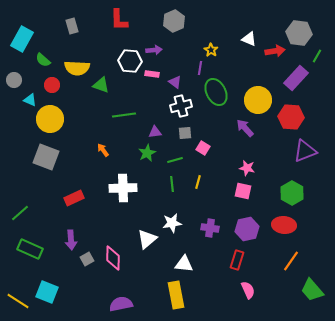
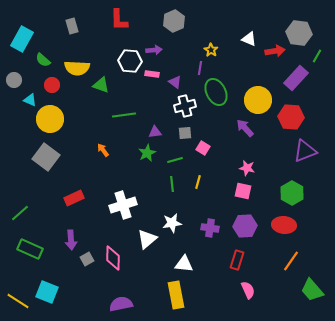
white cross at (181, 106): moved 4 px right
gray square at (46, 157): rotated 16 degrees clockwise
white cross at (123, 188): moved 17 px down; rotated 16 degrees counterclockwise
purple hexagon at (247, 229): moved 2 px left, 3 px up; rotated 10 degrees clockwise
